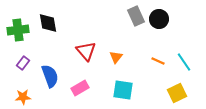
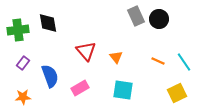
orange triangle: rotated 16 degrees counterclockwise
